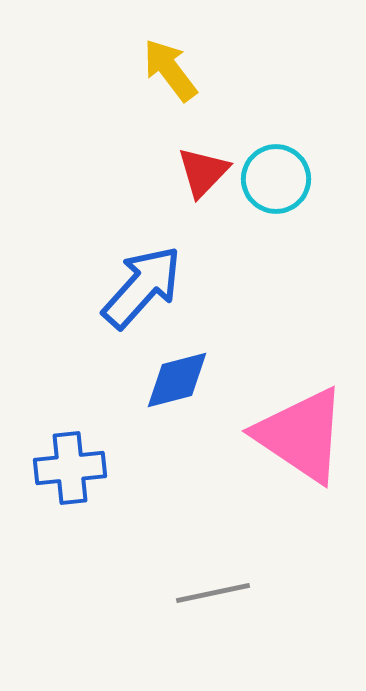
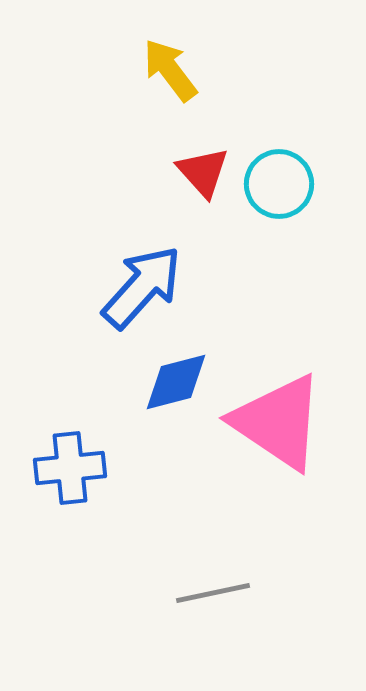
red triangle: rotated 26 degrees counterclockwise
cyan circle: moved 3 px right, 5 px down
blue diamond: moved 1 px left, 2 px down
pink triangle: moved 23 px left, 13 px up
